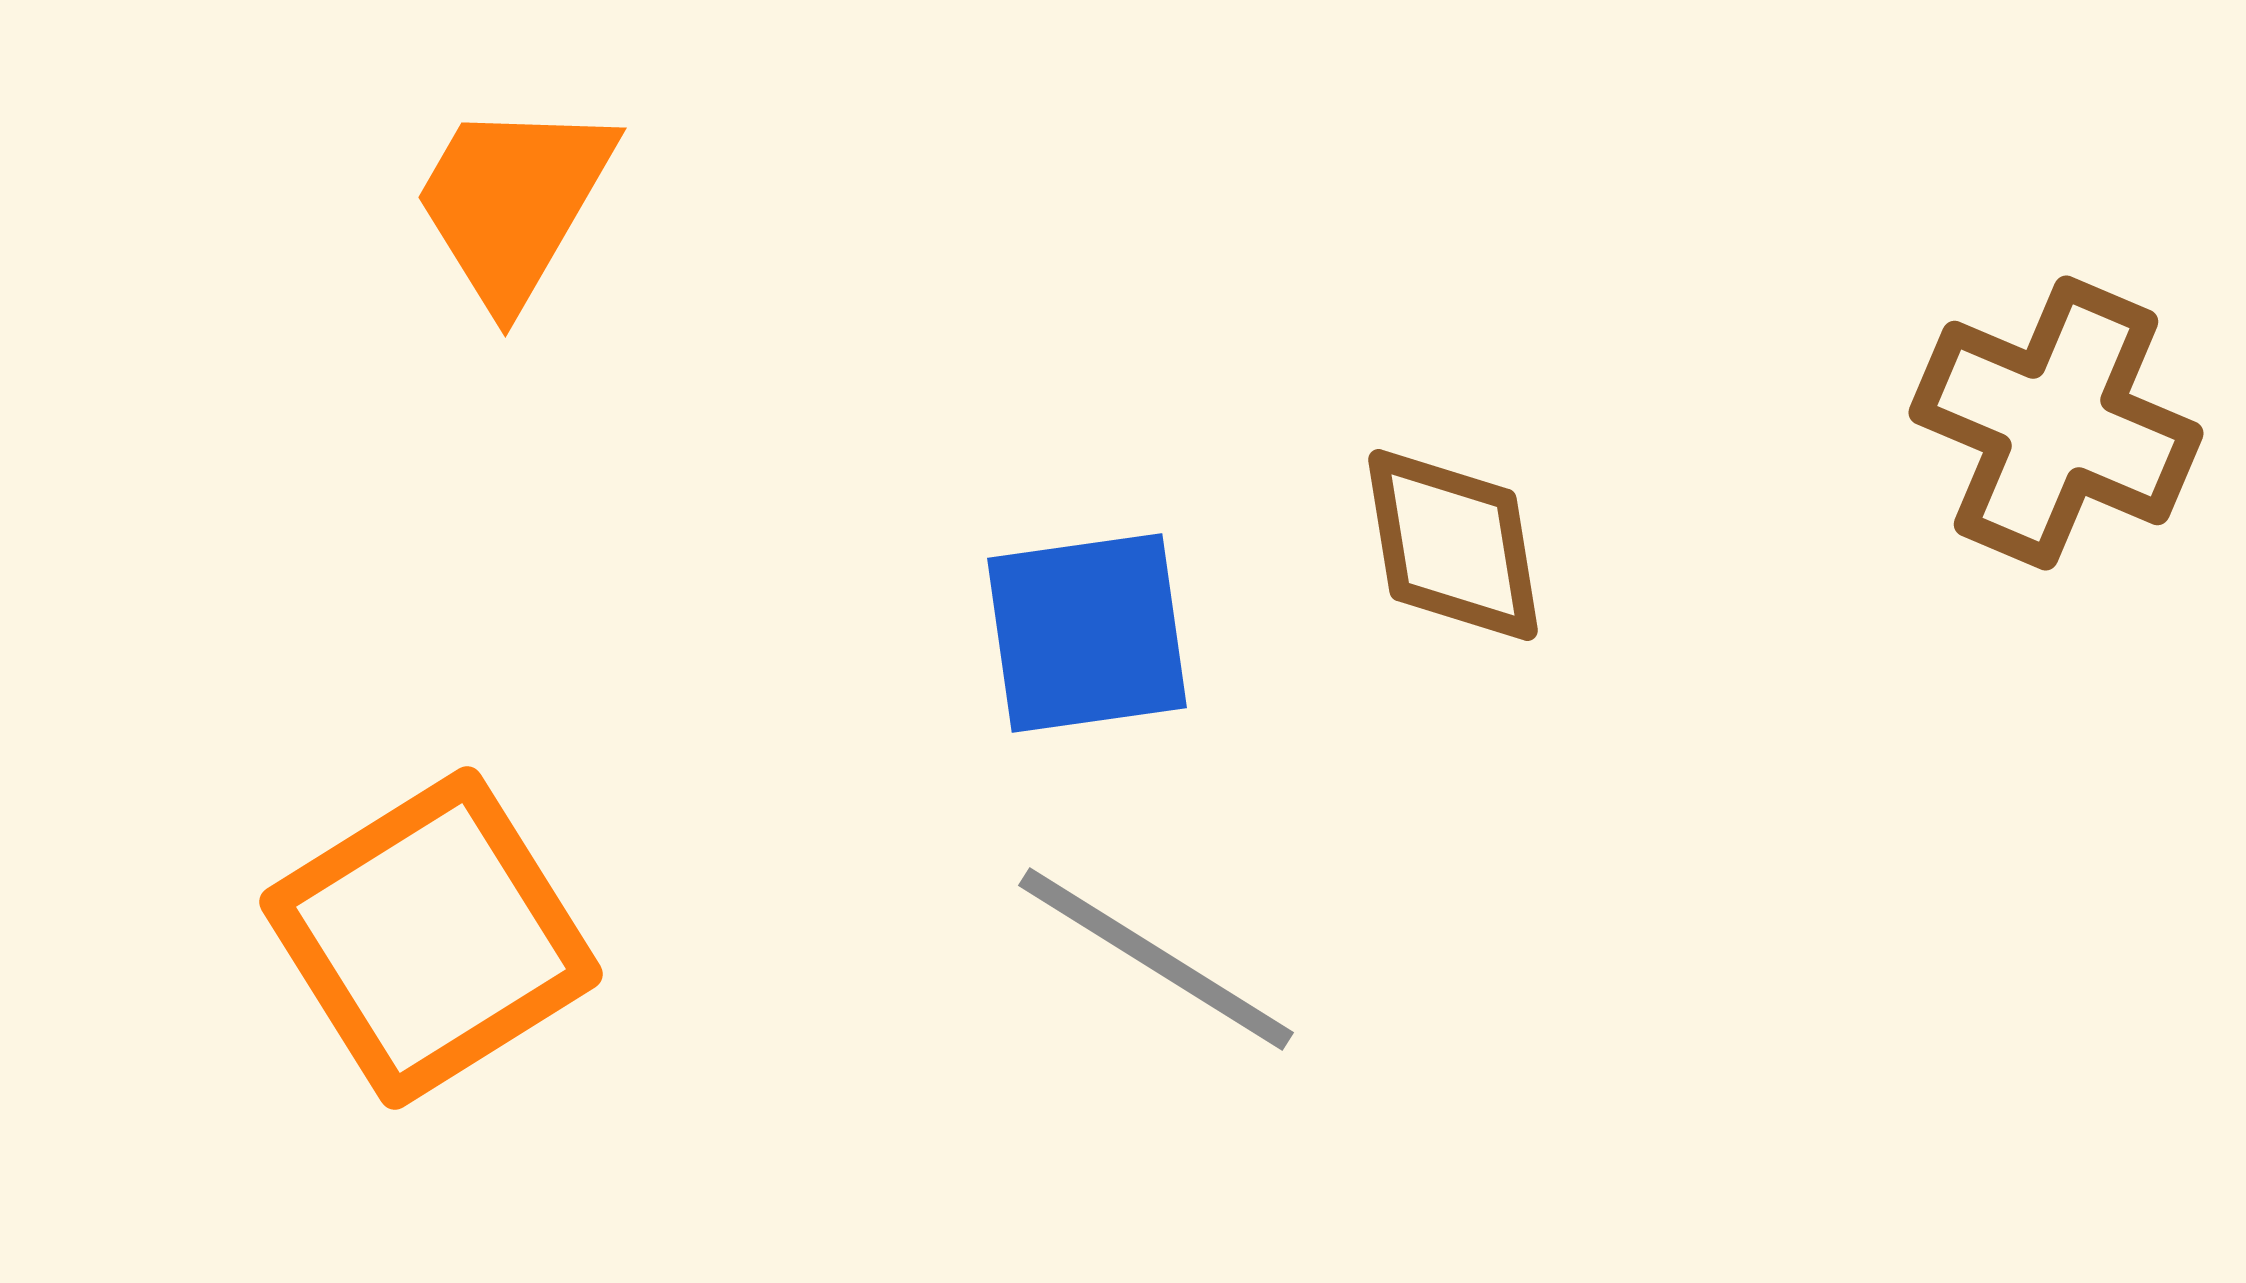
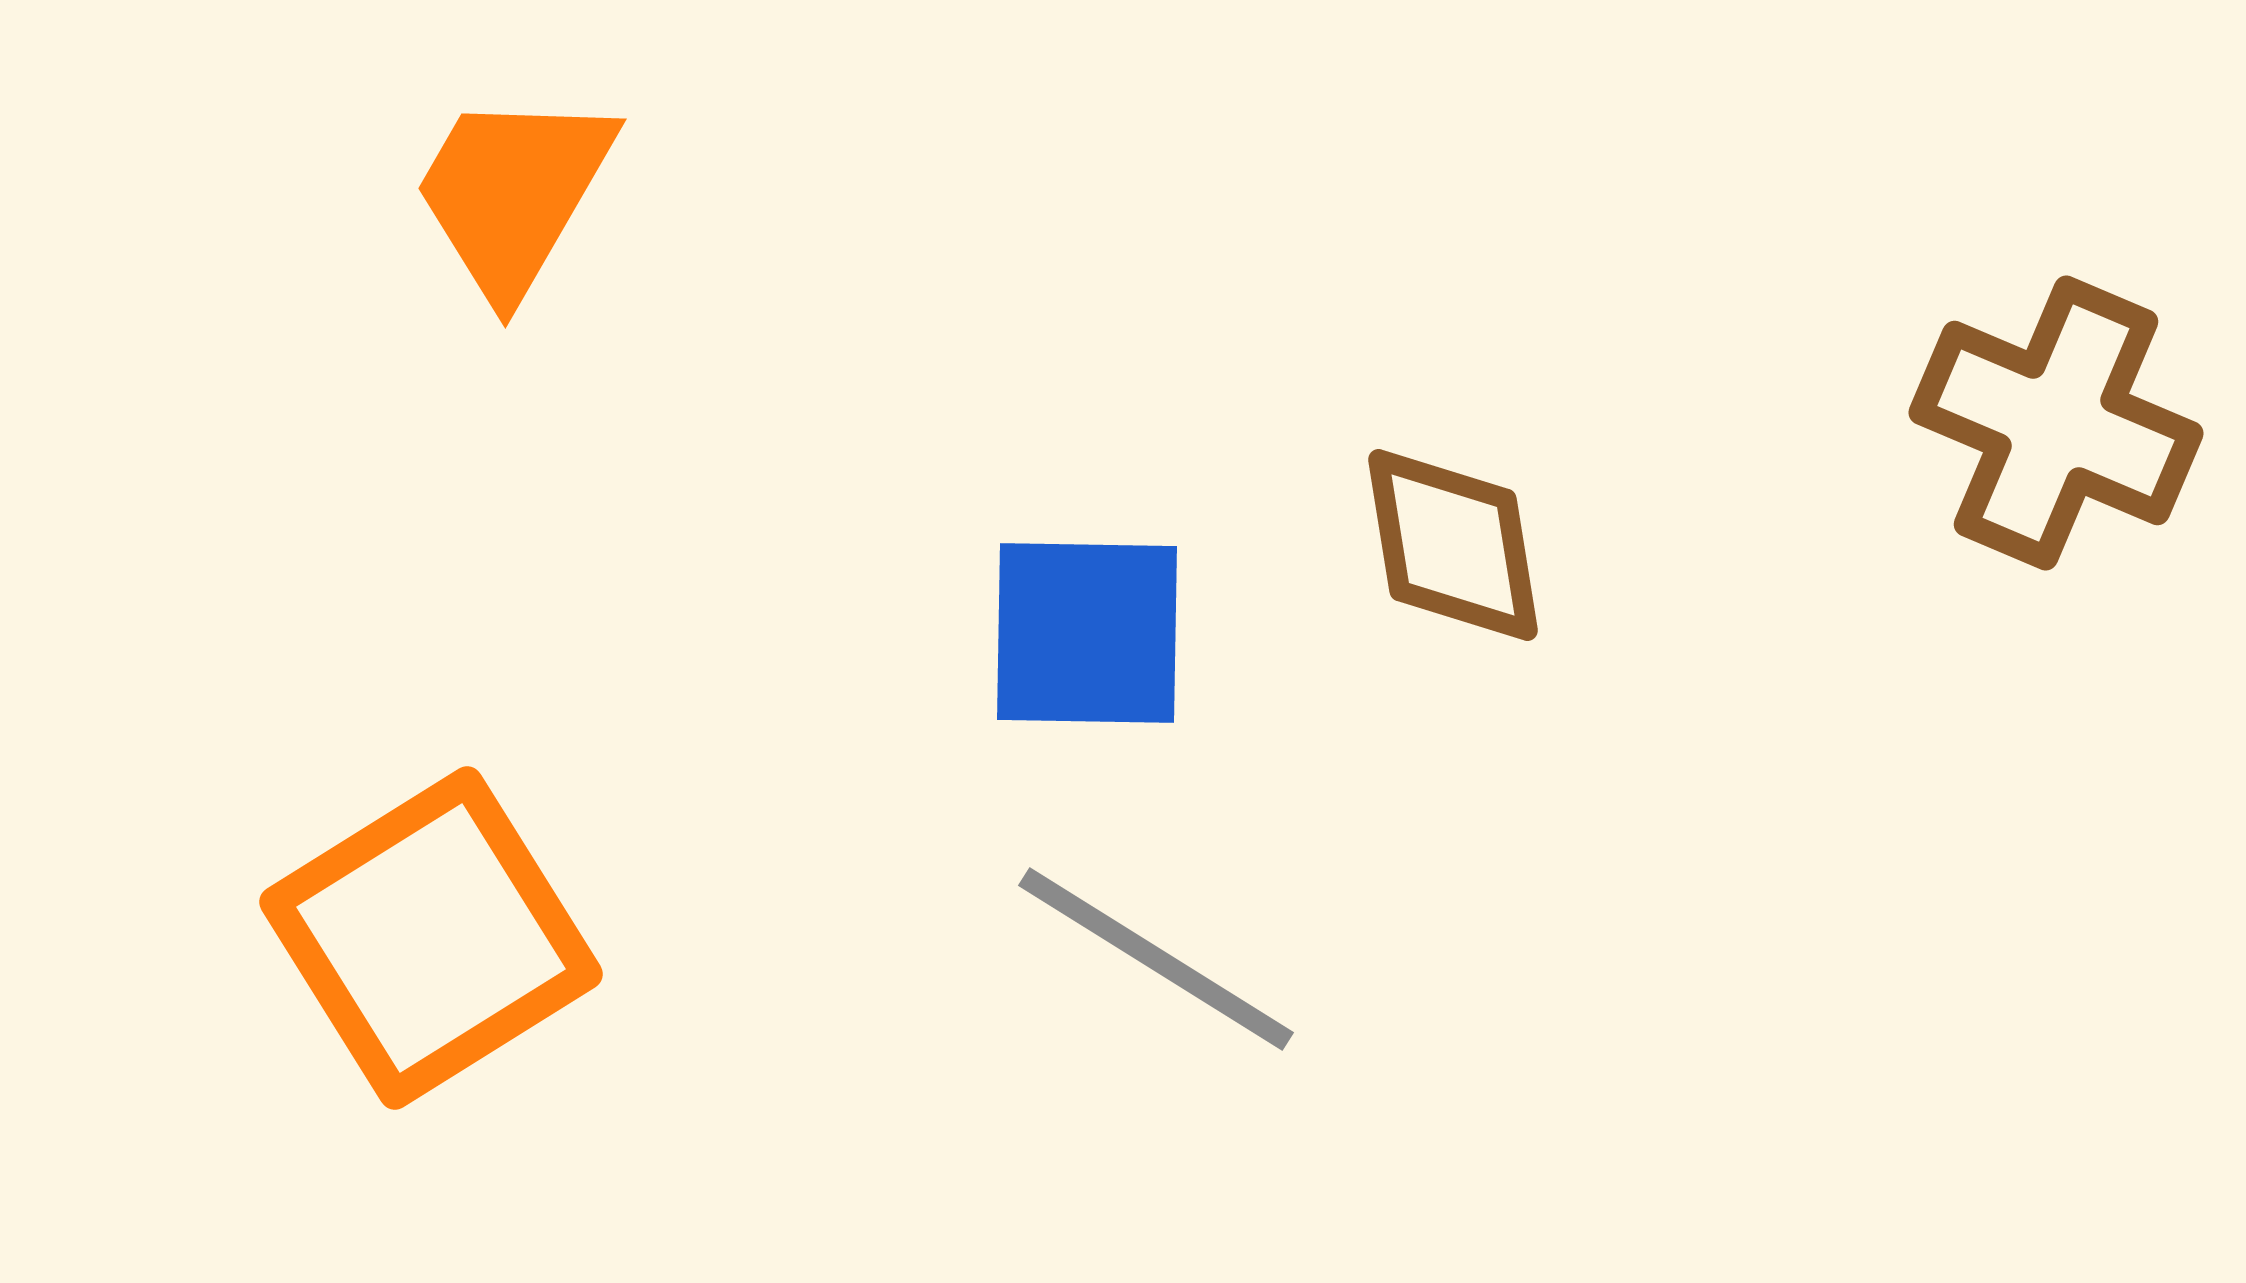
orange trapezoid: moved 9 px up
blue square: rotated 9 degrees clockwise
